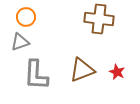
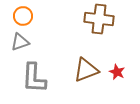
orange circle: moved 3 px left, 1 px up
brown triangle: moved 4 px right
gray L-shape: moved 2 px left, 3 px down
